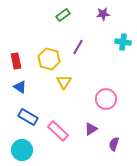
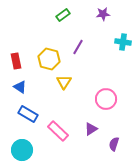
blue rectangle: moved 3 px up
